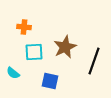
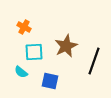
orange cross: rotated 24 degrees clockwise
brown star: moved 1 px right, 1 px up
cyan semicircle: moved 8 px right, 1 px up
